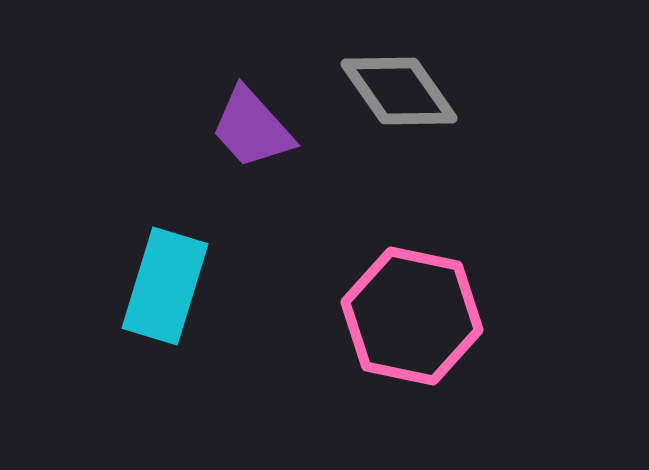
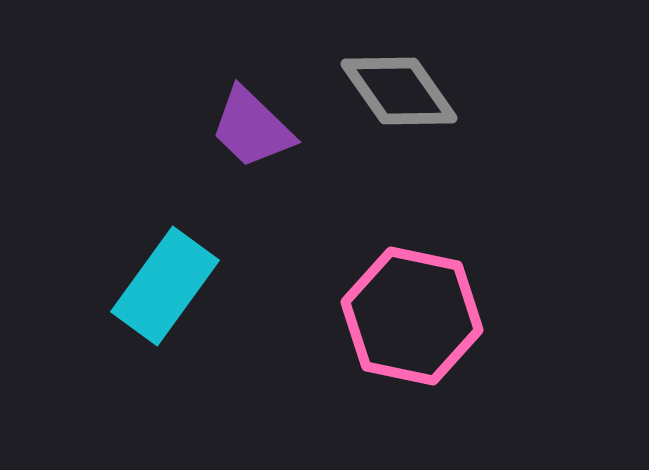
purple trapezoid: rotated 4 degrees counterclockwise
cyan rectangle: rotated 19 degrees clockwise
